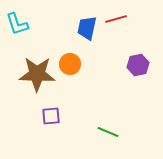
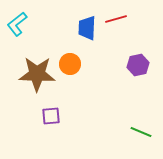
cyan L-shape: rotated 70 degrees clockwise
blue trapezoid: rotated 10 degrees counterclockwise
green line: moved 33 px right
